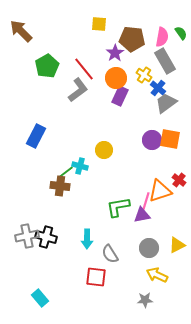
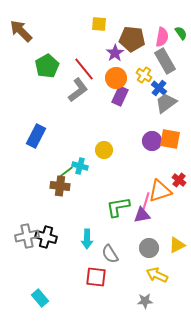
blue cross: moved 1 px right
purple circle: moved 1 px down
gray star: moved 1 px down
